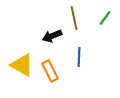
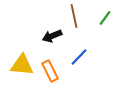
brown line: moved 2 px up
blue line: rotated 42 degrees clockwise
yellow triangle: rotated 25 degrees counterclockwise
